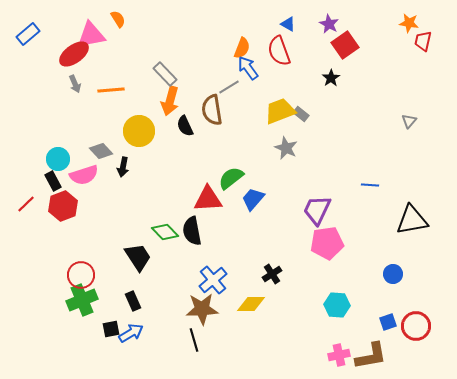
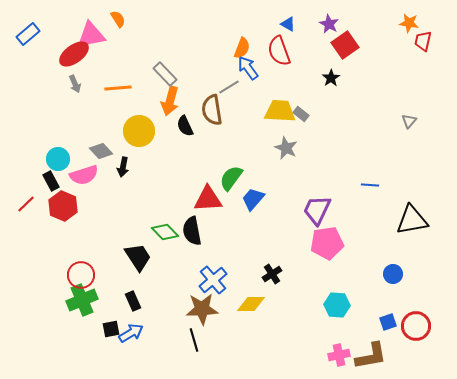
orange line at (111, 90): moved 7 px right, 2 px up
yellow trapezoid at (280, 111): rotated 24 degrees clockwise
green semicircle at (231, 178): rotated 16 degrees counterclockwise
black rectangle at (53, 181): moved 2 px left
red hexagon at (63, 206): rotated 16 degrees counterclockwise
